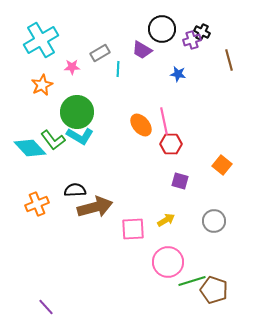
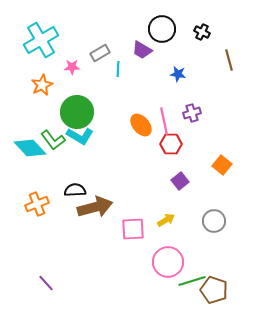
purple cross: moved 73 px down
purple square: rotated 36 degrees clockwise
purple line: moved 24 px up
